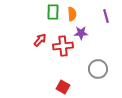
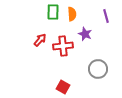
purple star: moved 4 px right, 1 px down; rotated 24 degrees clockwise
